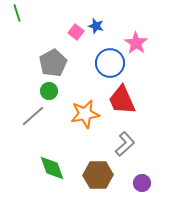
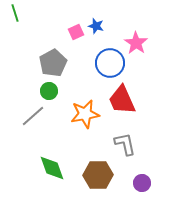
green line: moved 2 px left
pink square: rotated 28 degrees clockwise
gray L-shape: rotated 60 degrees counterclockwise
